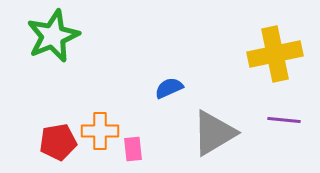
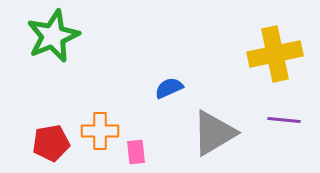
red pentagon: moved 7 px left, 1 px down
pink rectangle: moved 3 px right, 3 px down
